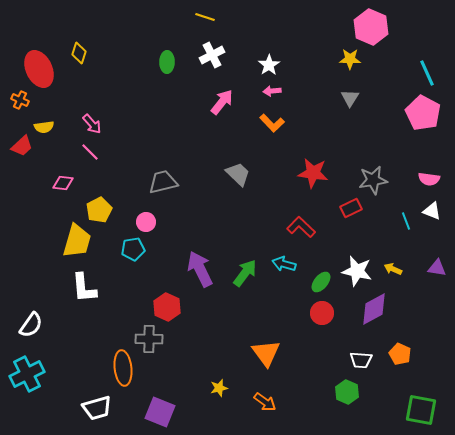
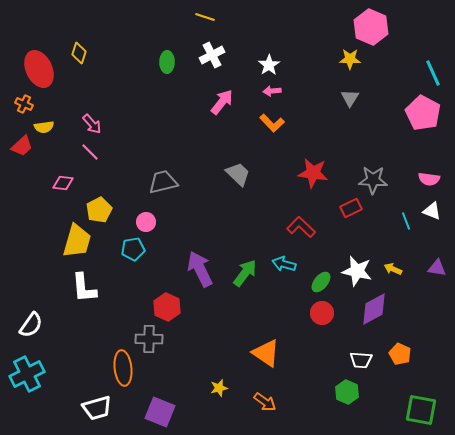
cyan line at (427, 73): moved 6 px right
orange cross at (20, 100): moved 4 px right, 4 px down
gray star at (373, 180): rotated 12 degrees clockwise
orange triangle at (266, 353): rotated 20 degrees counterclockwise
